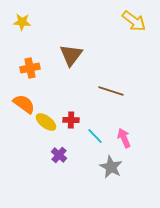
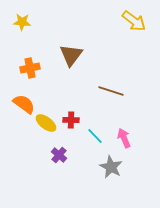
yellow ellipse: moved 1 px down
